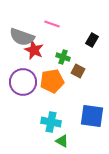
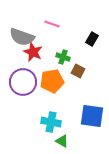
black rectangle: moved 1 px up
red star: moved 1 px left, 2 px down
